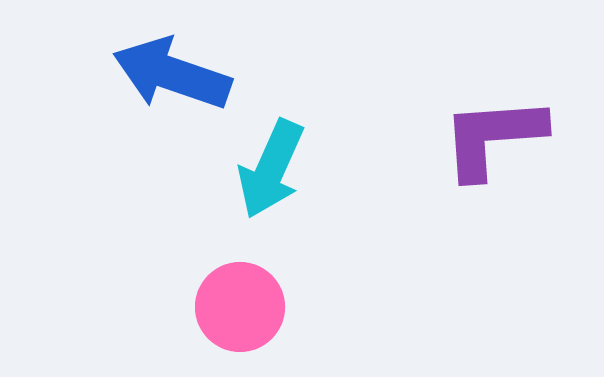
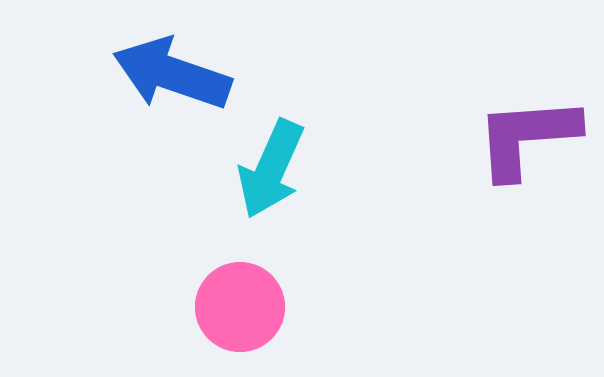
purple L-shape: moved 34 px right
